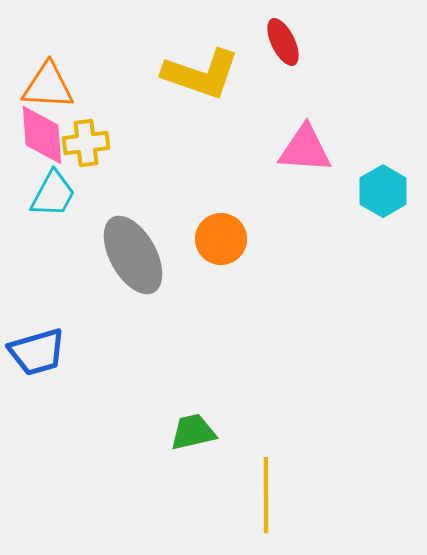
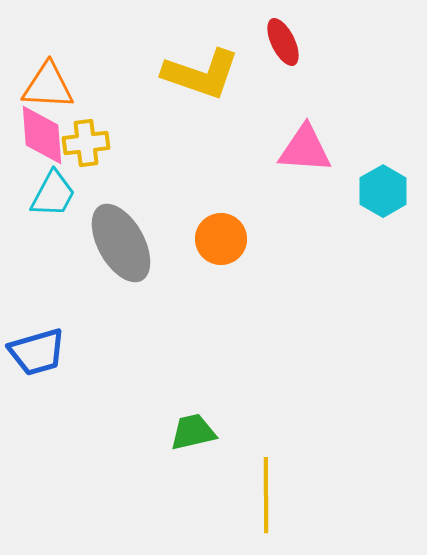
gray ellipse: moved 12 px left, 12 px up
